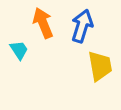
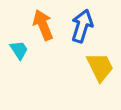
orange arrow: moved 2 px down
yellow trapezoid: moved 1 px down; rotated 16 degrees counterclockwise
